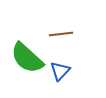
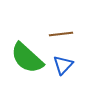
blue triangle: moved 3 px right, 6 px up
